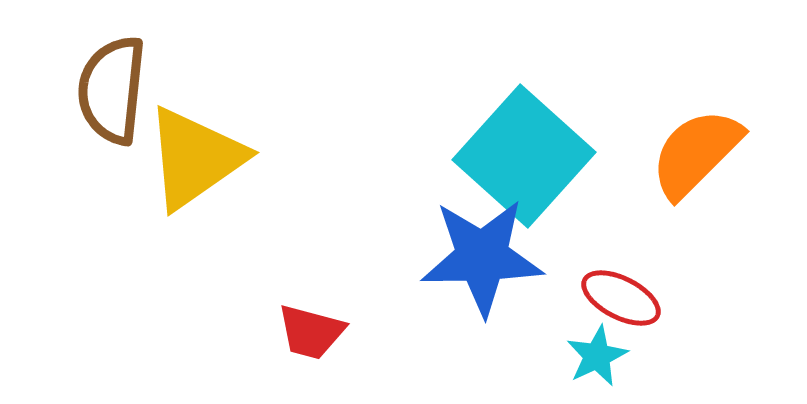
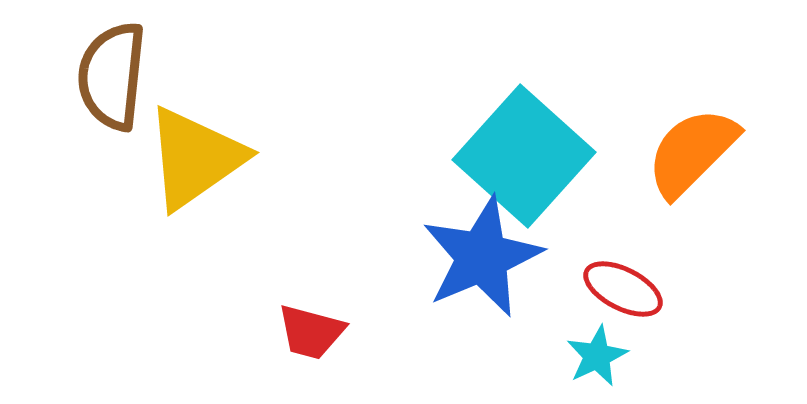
brown semicircle: moved 14 px up
orange semicircle: moved 4 px left, 1 px up
blue star: rotated 22 degrees counterclockwise
red ellipse: moved 2 px right, 9 px up
